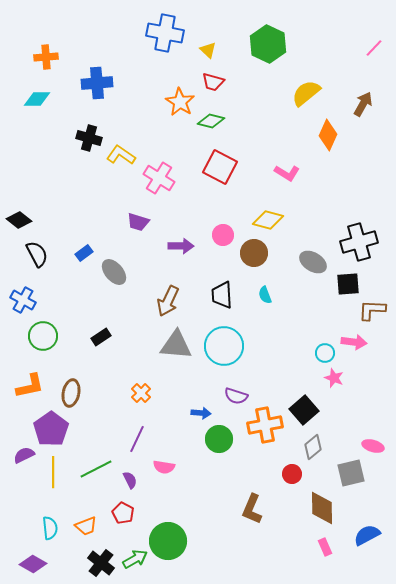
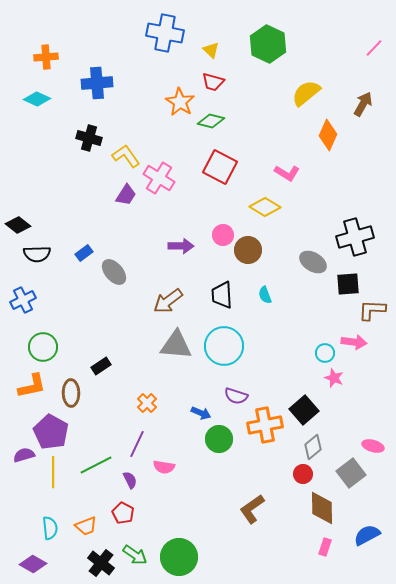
yellow triangle at (208, 50): moved 3 px right
cyan diamond at (37, 99): rotated 24 degrees clockwise
yellow L-shape at (121, 155): moved 5 px right, 1 px down; rotated 20 degrees clockwise
black diamond at (19, 220): moved 1 px left, 5 px down
yellow diamond at (268, 220): moved 3 px left, 13 px up; rotated 16 degrees clockwise
purple trapezoid at (138, 222): moved 12 px left, 27 px up; rotated 75 degrees counterclockwise
black cross at (359, 242): moved 4 px left, 5 px up
brown circle at (254, 253): moved 6 px left, 3 px up
black semicircle at (37, 254): rotated 116 degrees clockwise
blue cross at (23, 300): rotated 35 degrees clockwise
brown arrow at (168, 301): rotated 28 degrees clockwise
green circle at (43, 336): moved 11 px down
black rectangle at (101, 337): moved 29 px down
orange L-shape at (30, 386): moved 2 px right
brown ellipse at (71, 393): rotated 12 degrees counterclockwise
orange cross at (141, 393): moved 6 px right, 10 px down
blue arrow at (201, 413): rotated 18 degrees clockwise
purple pentagon at (51, 429): moved 3 px down; rotated 8 degrees counterclockwise
purple line at (137, 439): moved 5 px down
purple semicircle at (24, 455): rotated 10 degrees clockwise
green line at (96, 469): moved 4 px up
gray square at (351, 473): rotated 24 degrees counterclockwise
red circle at (292, 474): moved 11 px right
brown L-shape at (252, 509): rotated 32 degrees clockwise
green circle at (168, 541): moved 11 px right, 16 px down
pink rectangle at (325, 547): rotated 42 degrees clockwise
green arrow at (135, 559): moved 4 px up; rotated 65 degrees clockwise
